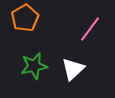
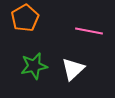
pink line: moved 1 px left, 2 px down; rotated 64 degrees clockwise
